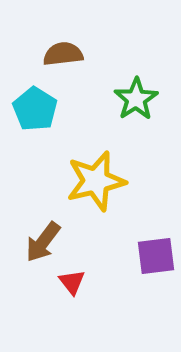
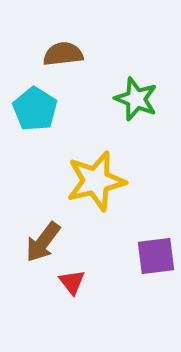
green star: rotated 18 degrees counterclockwise
